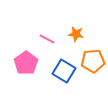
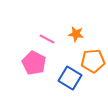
pink pentagon: moved 8 px right; rotated 10 degrees counterclockwise
blue square: moved 6 px right, 7 px down
